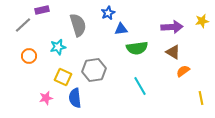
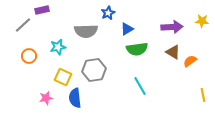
yellow star: rotated 16 degrees clockwise
gray semicircle: moved 8 px right, 6 px down; rotated 105 degrees clockwise
blue triangle: moved 6 px right; rotated 24 degrees counterclockwise
green semicircle: moved 1 px down
orange semicircle: moved 7 px right, 10 px up
yellow line: moved 2 px right, 3 px up
